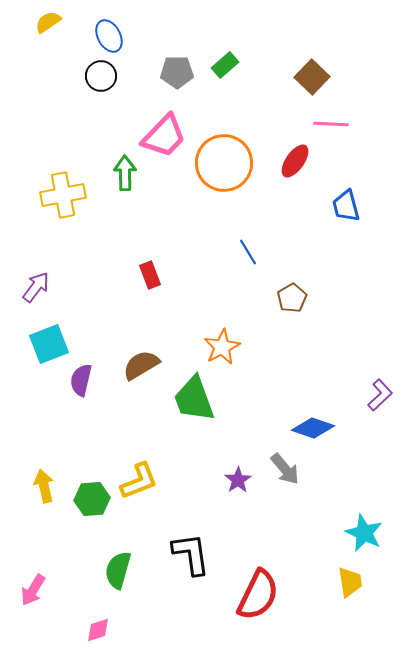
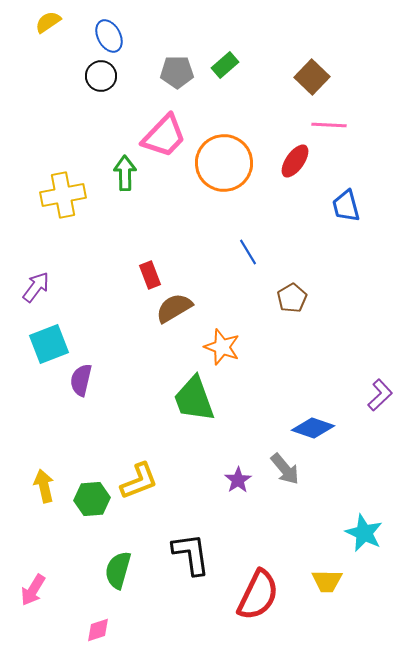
pink line: moved 2 px left, 1 px down
orange star: rotated 24 degrees counterclockwise
brown semicircle: moved 33 px right, 57 px up
yellow trapezoid: moved 23 px left, 1 px up; rotated 100 degrees clockwise
